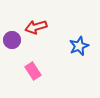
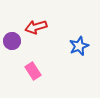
purple circle: moved 1 px down
